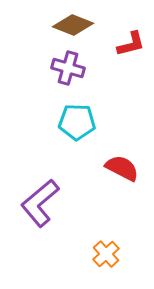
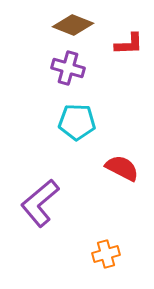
red L-shape: moved 2 px left; rotated 12 degrees clockwise
orange cross: rotated 28 degrees clockwise
